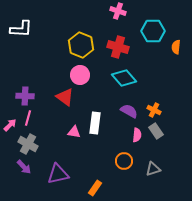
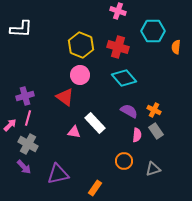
purple cross: rotated 18 degrees counterclockwise
white rectangle: rotated 50 degrees counterclockwise
